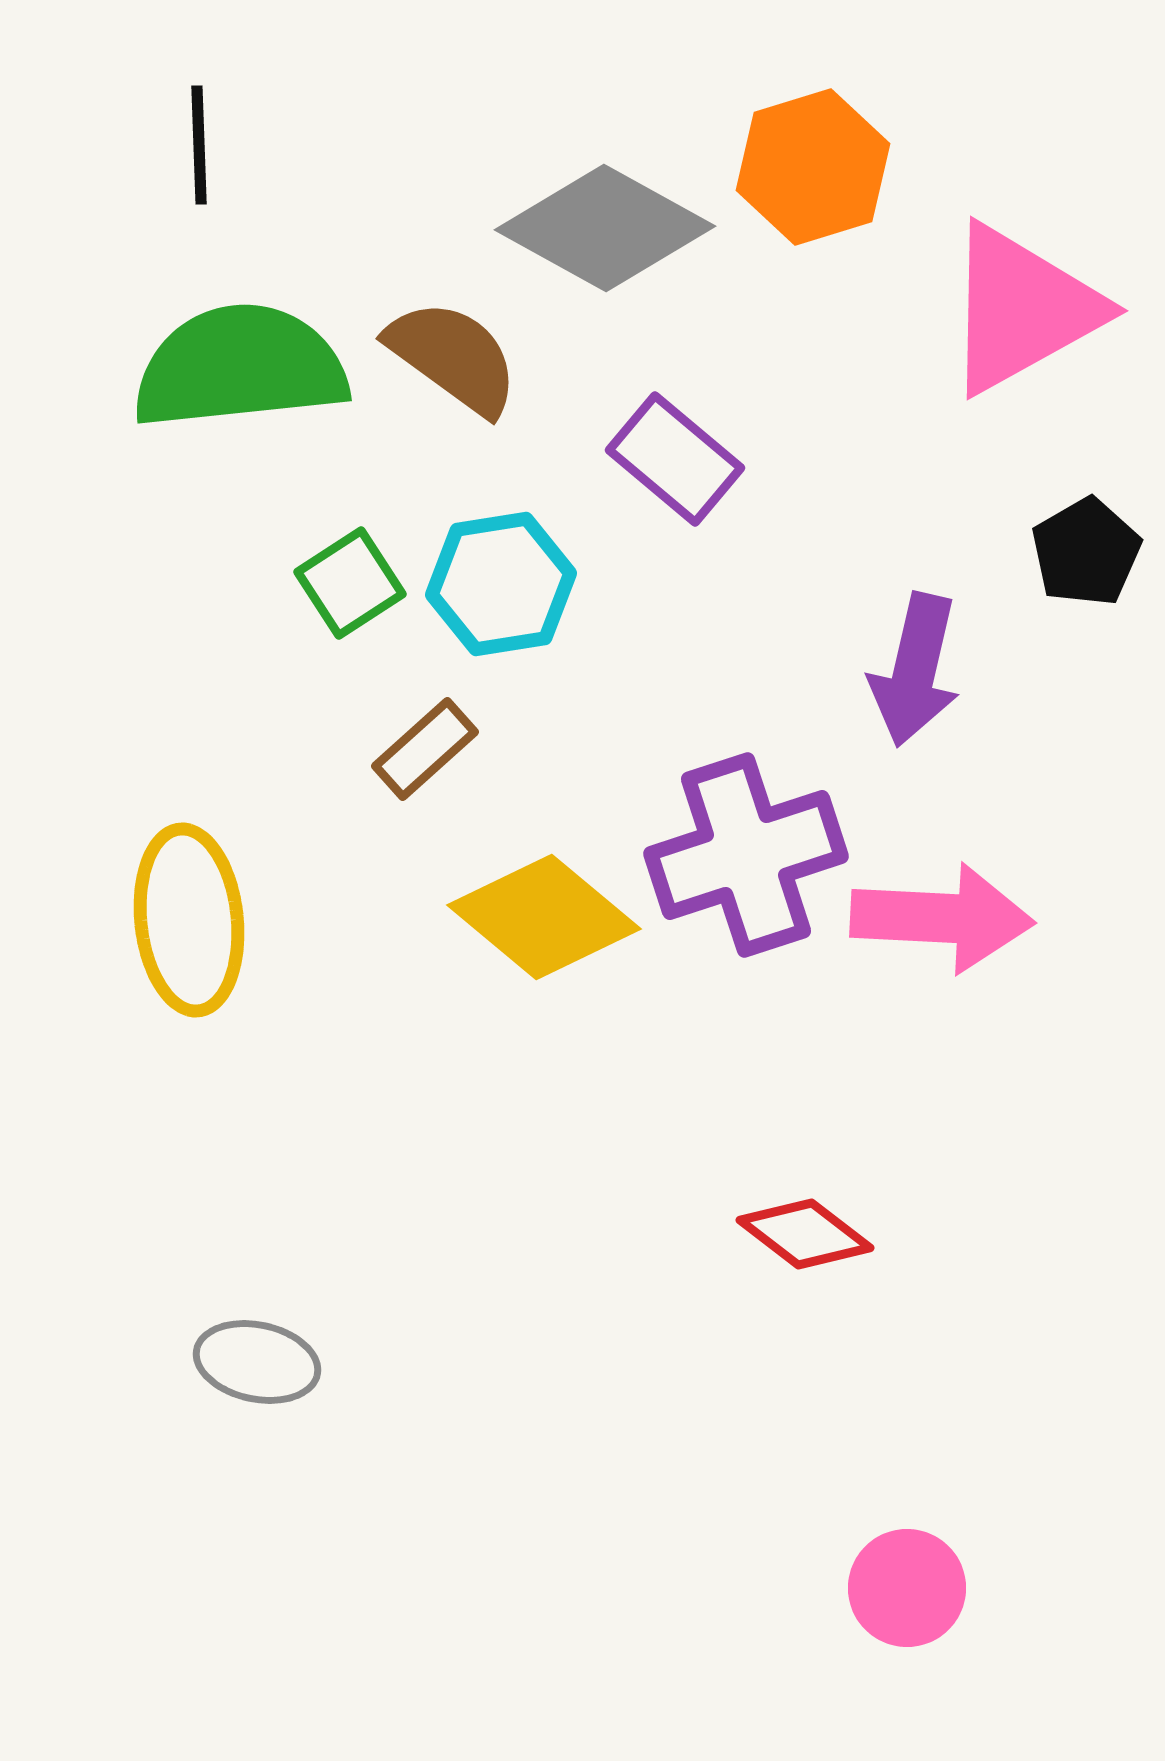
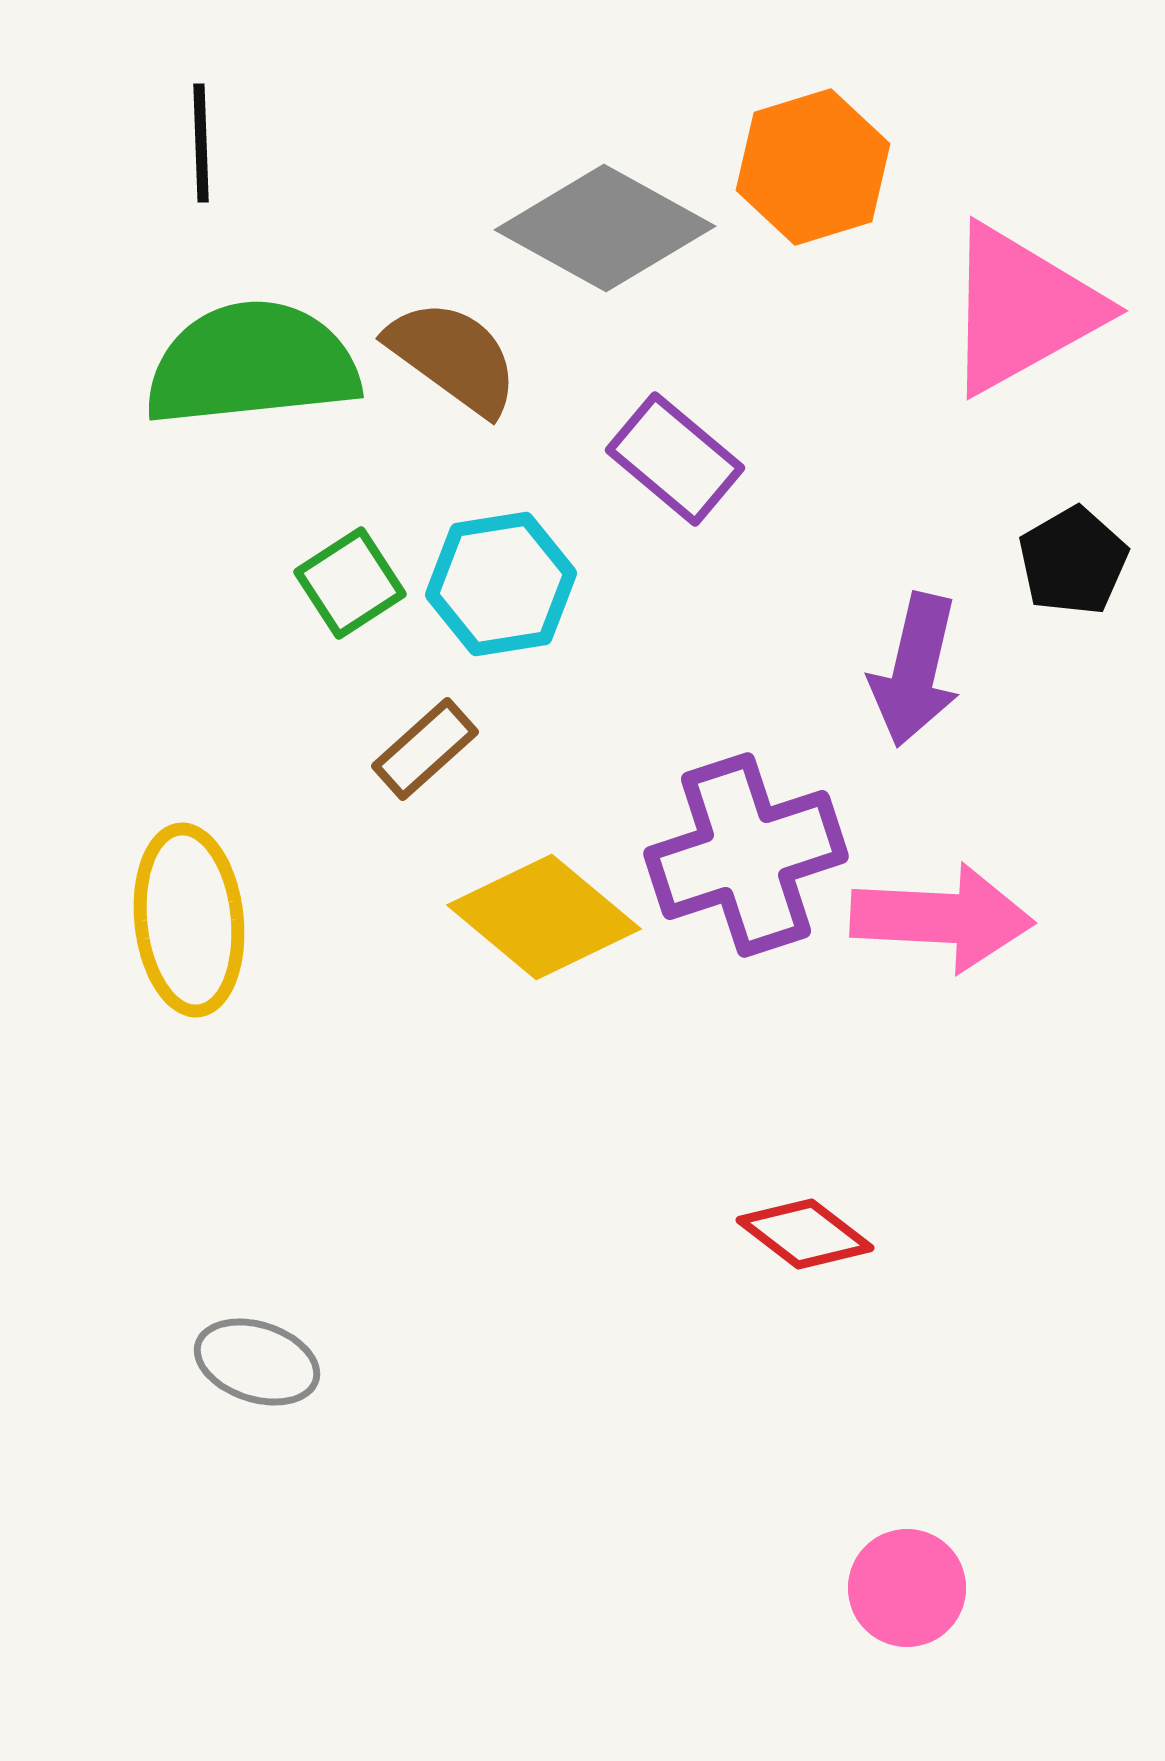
black line: moved 2 px right, 2 px up
green semicircle: moved 12 px right, 3 px up
black pentagon: moved 13 px left, 9 px down
gray ellipse: rotated 6 degrees clockwise
